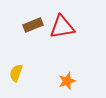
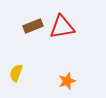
brown rectangle: moved 1 px down
